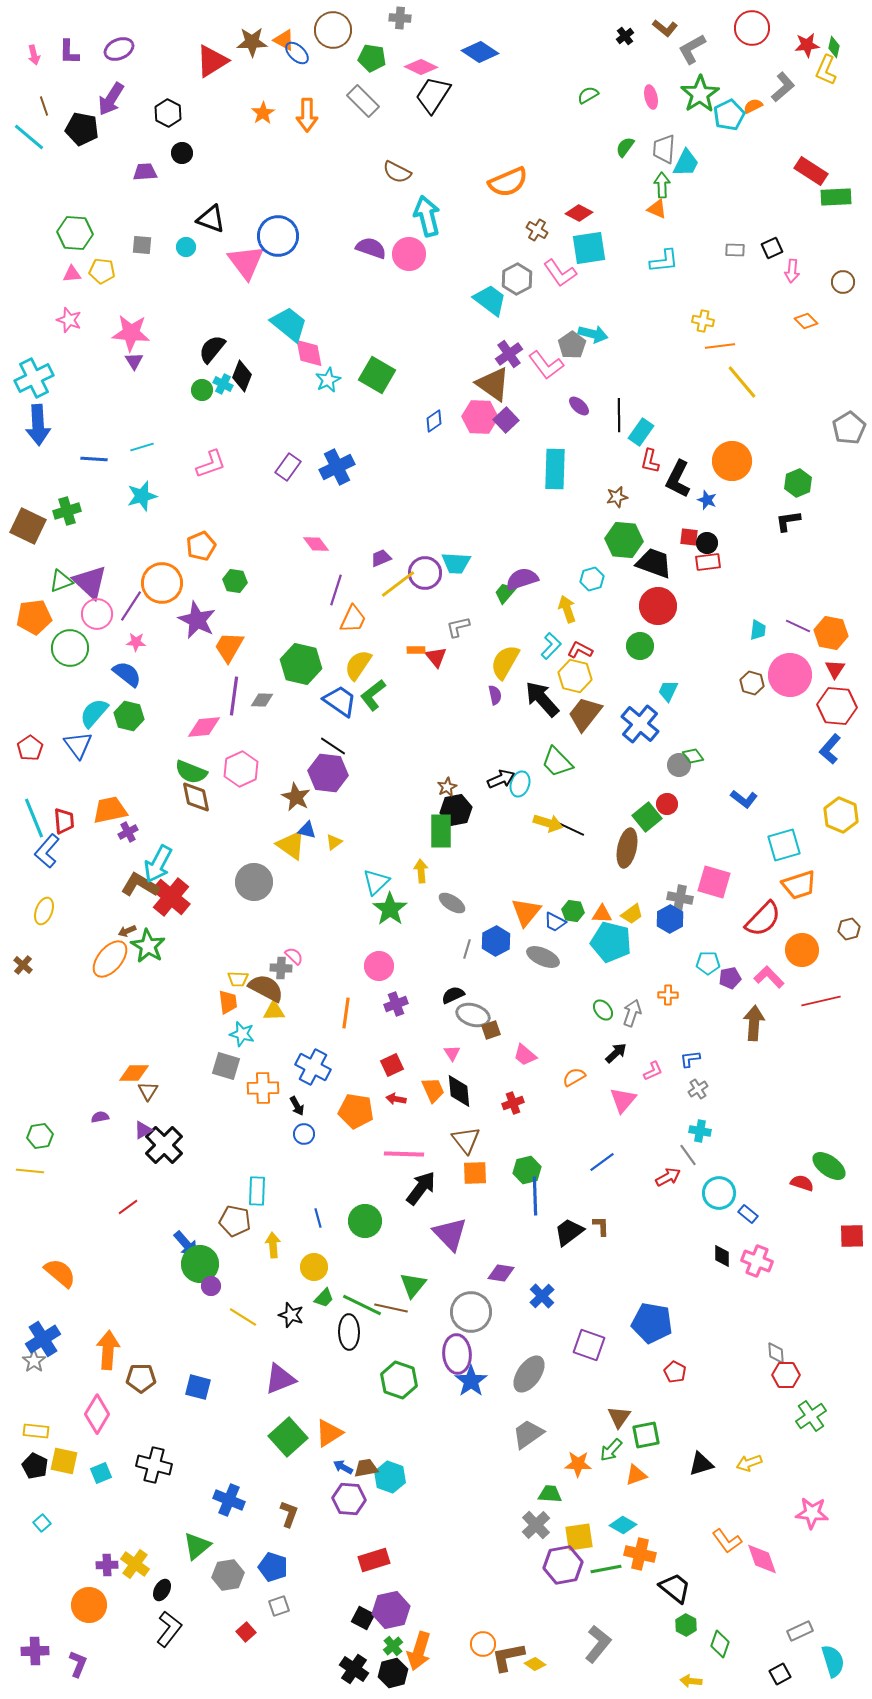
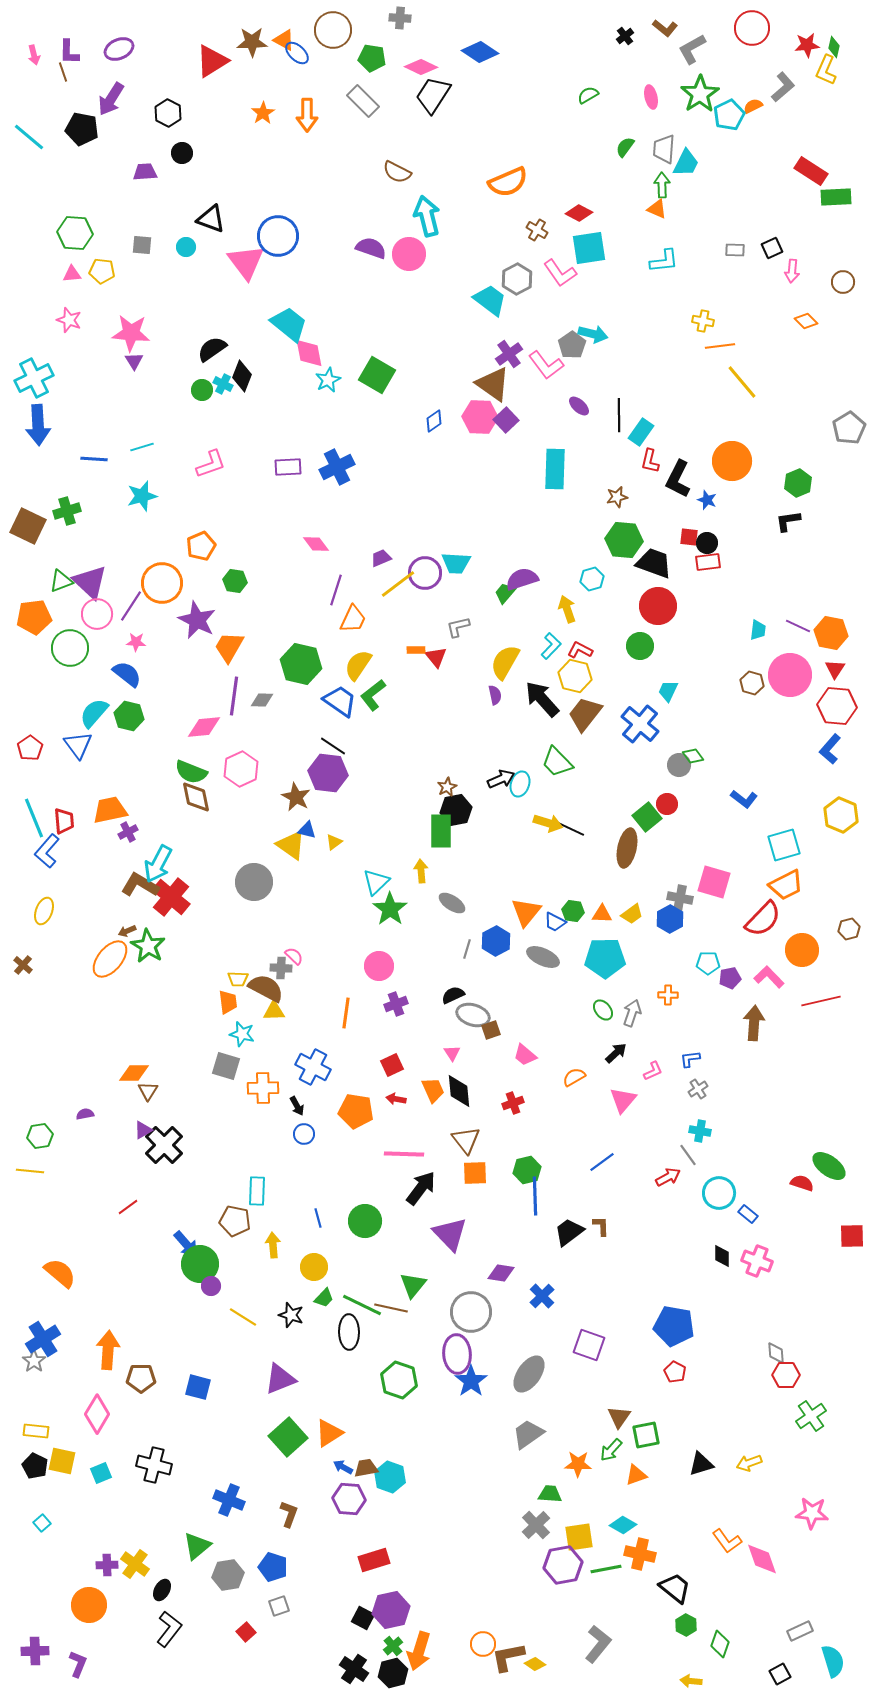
brown line at (44, 106): moved 19 px right, 34 px up
black semicircle at (212, 349): rotated 16 degrees clockwise
purple rectangle at (288, 467): rotated 52 degrees clockwise
orange trapezoid at (799, 885): moved 13 px left; rotated 9 degrees counterclockwise
cyan pentagon at (611, 942): moved 6 px left, 16 px down; rotated 15 degrees counterclockwise
purple semicircle at (100, 1117): moved 15 px left, 3 px up
blue pentagon at (652, 1323): moved 22 px right, 3 px down
yellow square at (64, 1461): moved 2 px left
